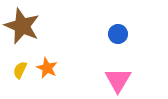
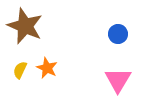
brown star: moved 3 px right
